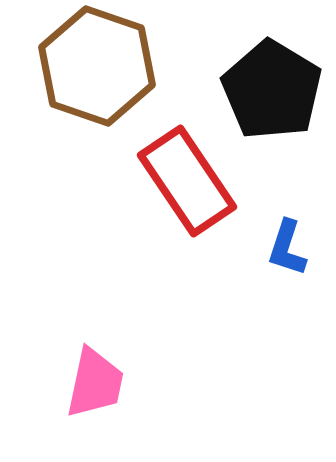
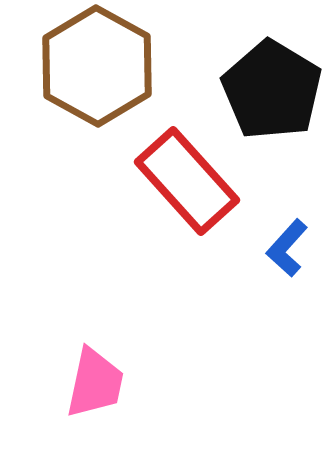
brown hexagon: rotated 10 degrees clockwise
red rectangle: rotated 8 degrees counterclockwise
blue L-shape: rotated 24 degrees clockwise
